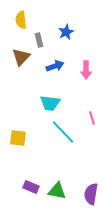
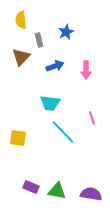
purple semicircle: rotated 90 degrees clockwise
